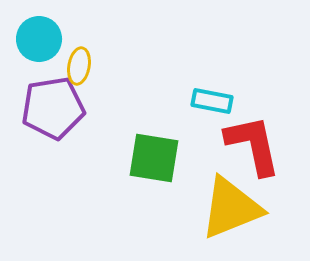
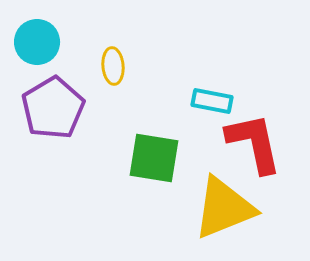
cyan circle: moved 2 px left, 3 px down
yellow ellipse: moved 34 px right; rotated 15 degrees counterclockwise
purple pentagon: rotated 22 degrees counterclockwise
red L-shape: moved 1 px right, 2 px up
yellow triangle: moved 7 px left
